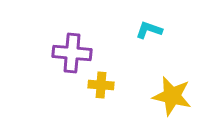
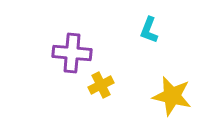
cyan L-shape: rotated 88 degrees counterclockwise
yellow cross: rotated 30 degrees counterclockwise
